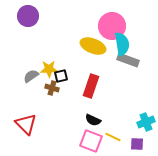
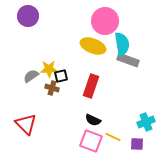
pink circle: moved 7 px left, 5 px up
